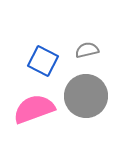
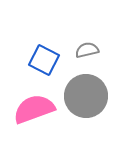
blue square: moved 1 px right, 1 px up
